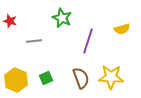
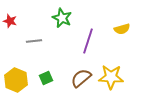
brown semicircle: rotated 110 degrees counterclockwise
